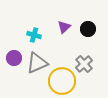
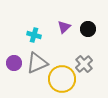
purple circle: moved 5 px down
yellow circle: moved 2 px up
